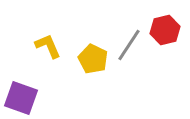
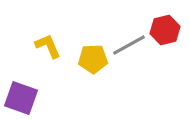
gray line: rotated 28 degrees clockwise
yellow pentagon: rotated 28 degrees counterclockwise
